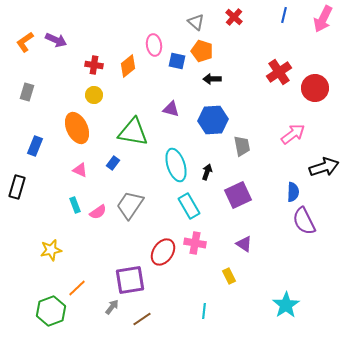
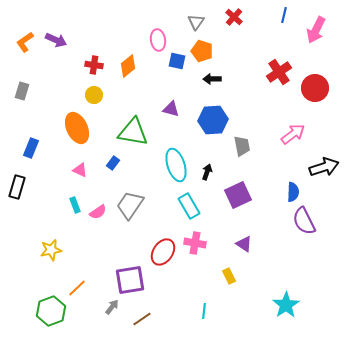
pink arrow at (323, 19): moved 7 px left, 11 px down
gray triangle at (196, 22): rotated 24 degrees clockwise
pink ellipse at (154, 45): moved 4 px right, 5 px up
gray rectangle at (27, 92): moved 5 px left, 1 px up
blue rectangle at (35, 146): moved 4 px left, 2 px down
